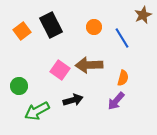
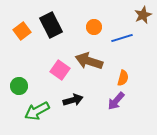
blue line: rotated 75 degrees counterclockwise
brown arrow: moved 4 px up; rotated 20 degrees clockwise
